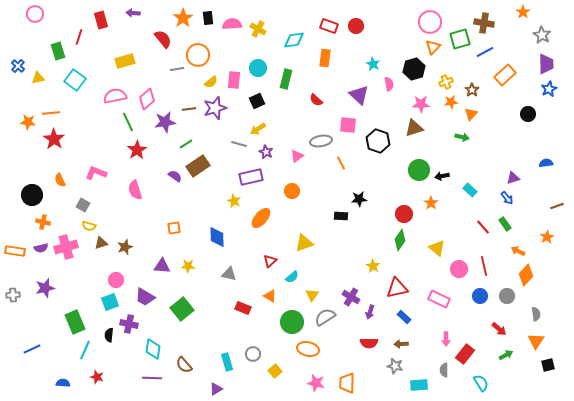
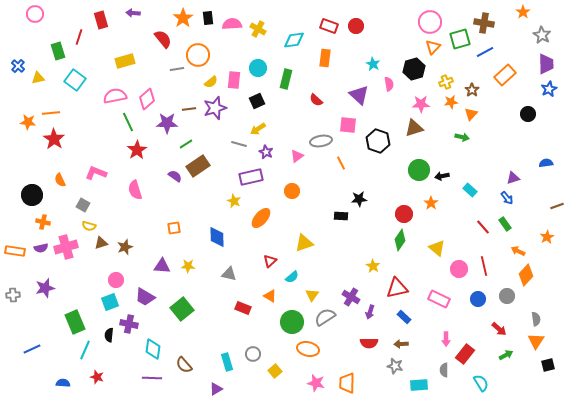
purple star at (165, 122): moved 2 px right, 1 px down; rotated 10 degrees clockwise
blue circle at (480, 296): moved 2 px left, 3 px down
gray semicircle at (536, 314): moved 5 px down
